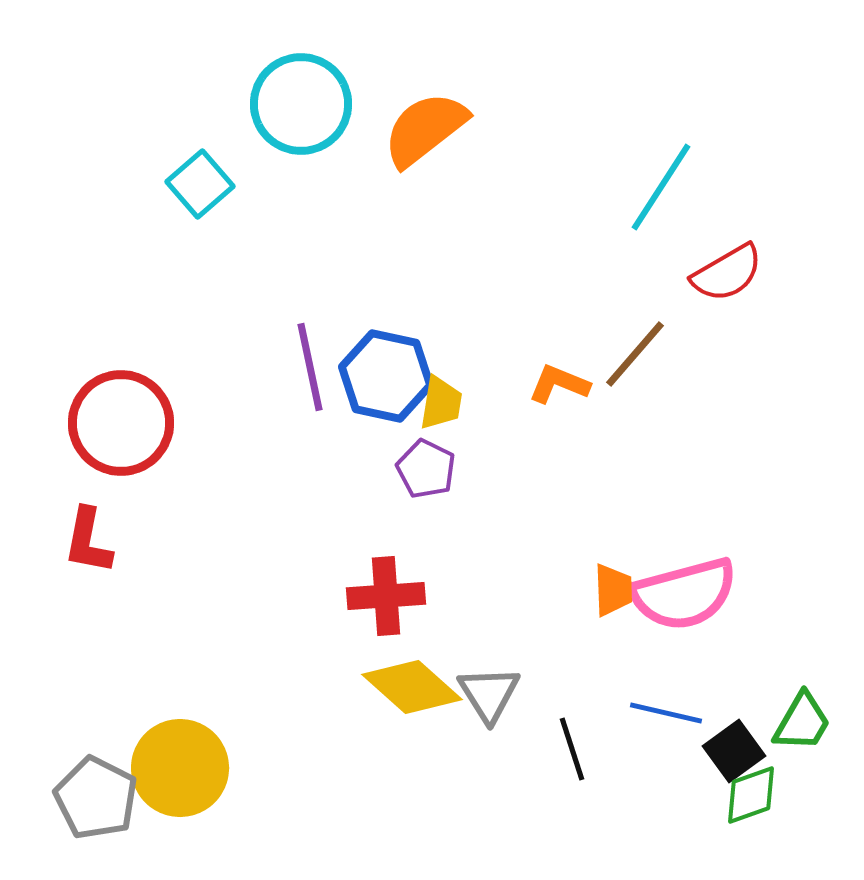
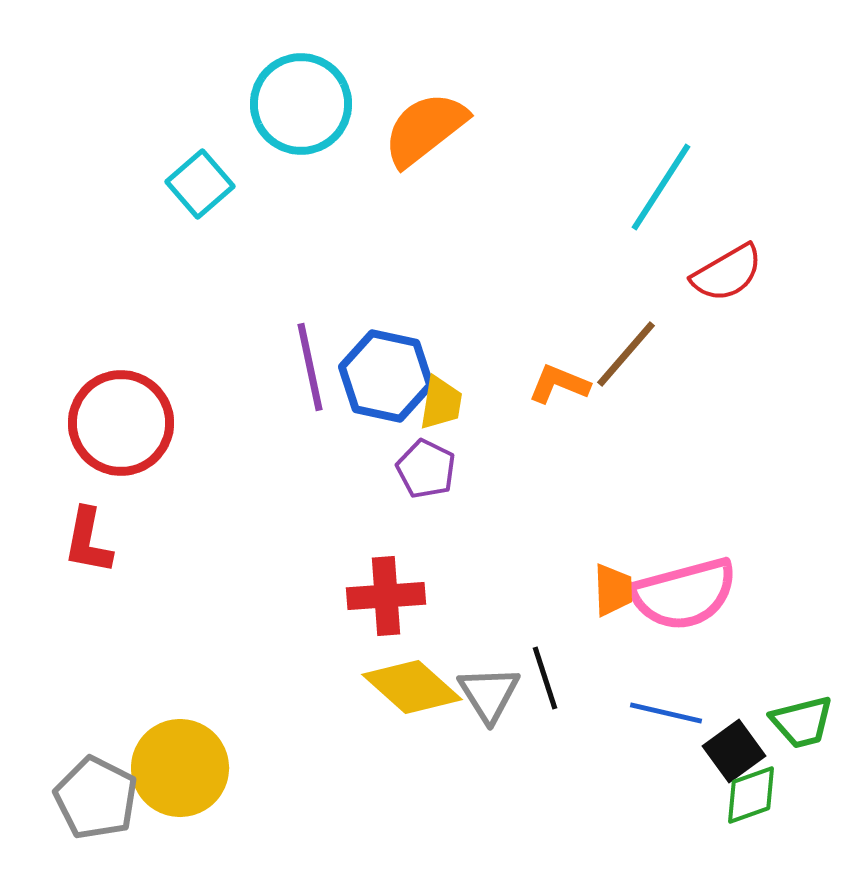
brown line: moved 9 px left
green trapezoid: rotated 46 degrees clockwise
black line: moved 27 px left, 71 px up
